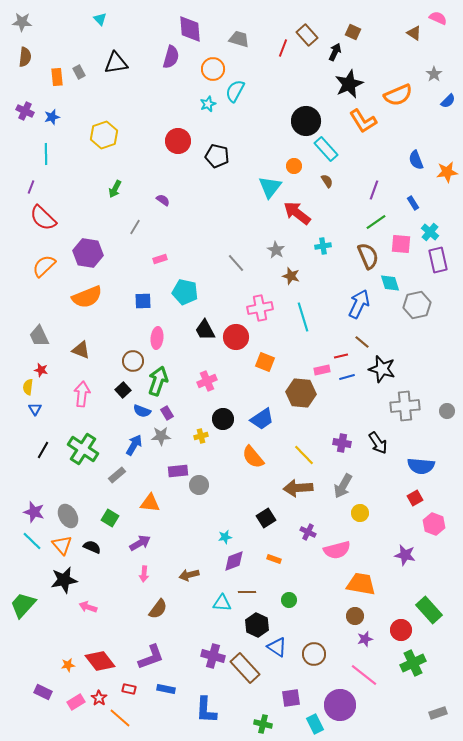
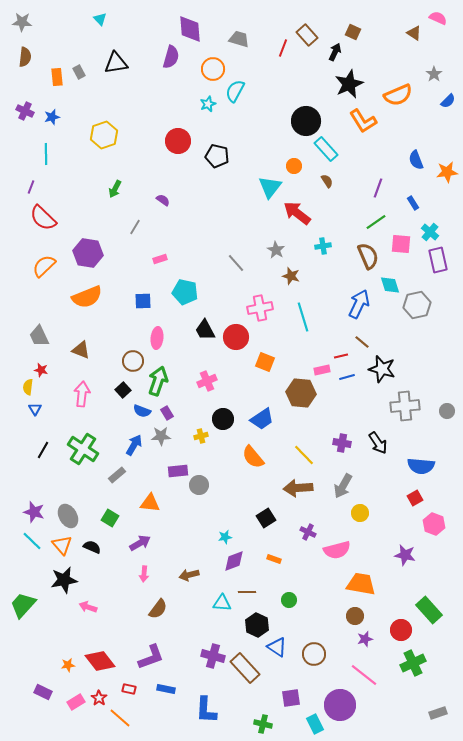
purple line at (374, 190): moved 4 px right, 2 px up
cyan diamond at (390, 283): moved 2 px down
